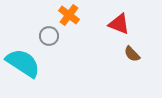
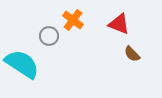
orange cross: moved 4 px right, 5 px down
cyan semicircle: moved 1 px left, 1 px down
